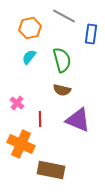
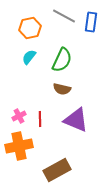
blue rectangle: moved 12 px up
green semicircle: rotated 40 degrees clockwise
brown semicircle: moved 1 px up
pink cross: moved 2 px right, 13 px down; rotated 24 degrees clockwise
purple triangle: moved 2 px left
orange cross: moved 2 px left, 2 px down; rotated 36 degrees counterclockwise
brown rectangle: moved 6 px right; rotated 40 degrees counterclockwise
